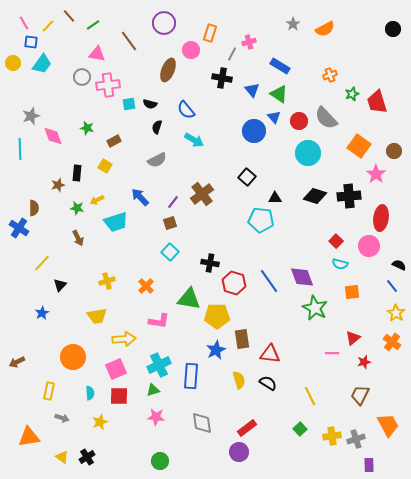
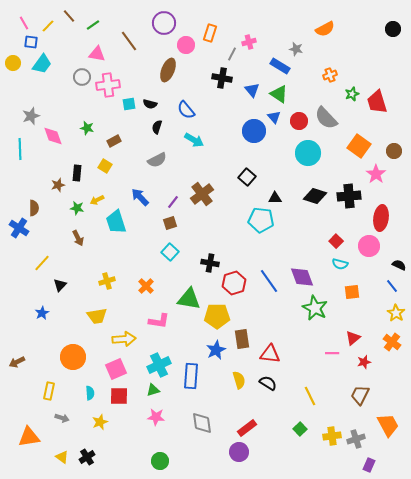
gray star at (293, 24): moved 3 px right, 25 px down; rotated 24 degrees counterclockwise
pink circle at (191, 50): moved 5 px left, 5 px up
cyan trapezoid at (116, 222): rotated 90 degrees clockwise
red hexagon at (234, 283): rotated 25 degrees clockwise
purple rectangle at (369, 465): rotated 24 degrees clockwise
